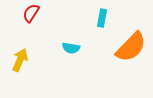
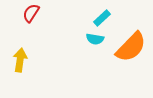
cyan rectangle: rotated 36 degrees clockwise
cyan semicircle: moved 24 px right, 9 px up
yellow arrow: rotated 15 degrees counterclockwise
